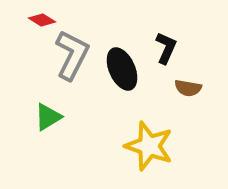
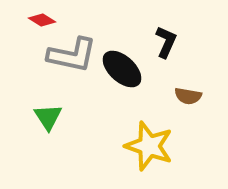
black L-shape: moved 6 px up
gray L-shape: rotated 75 degrees clockwise
black ellipse: rotated 24 degrees counterclockwise
brown semicircle: moved 8 px down
green triangle: rotated 32 degrees counterclockwise
